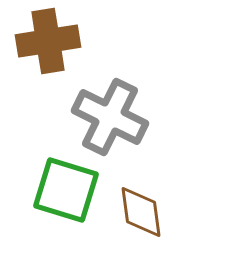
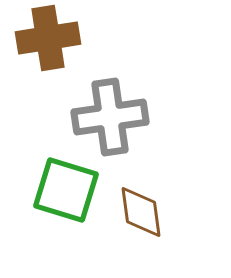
brown cross: moved 3 px up
gray cross: rotated 34 degrees counterclockwise
